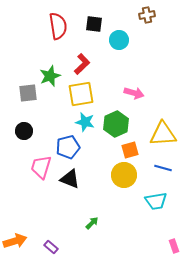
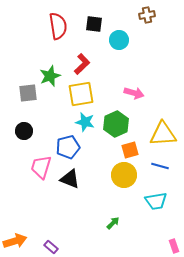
blue line: moved 3 px left, 2 px up
green arrow: moved 21 px right
